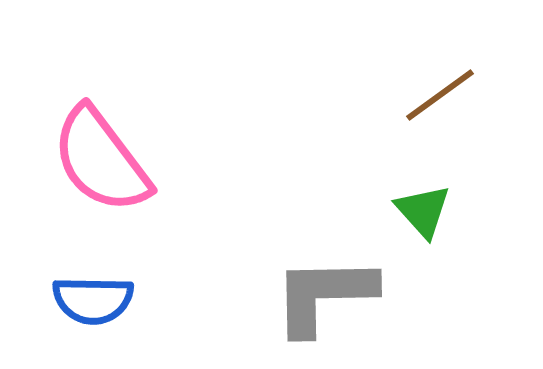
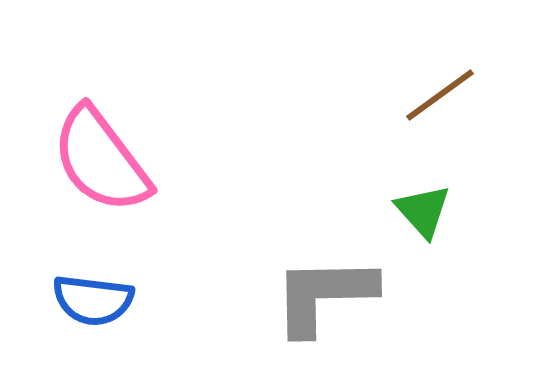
blue semicircle: rotated 6 degrees clockwise
